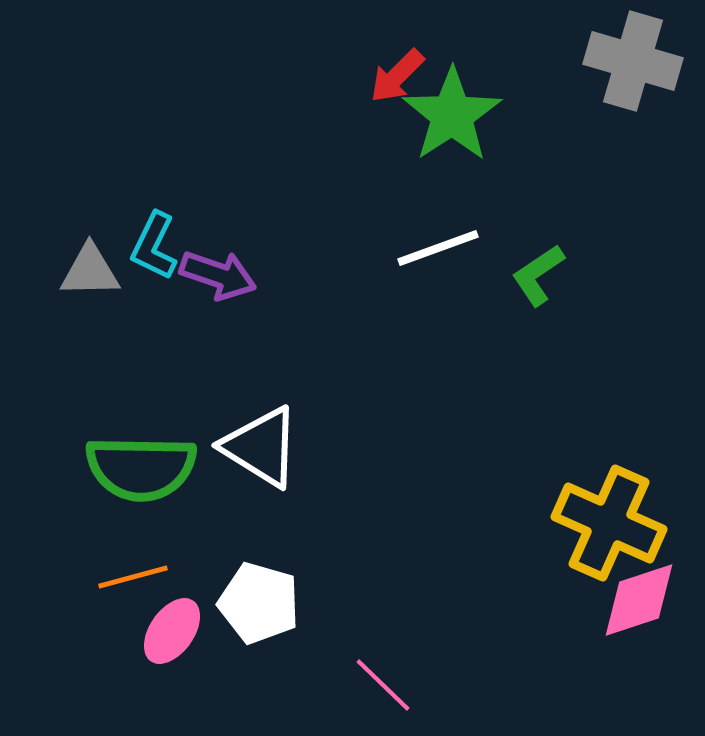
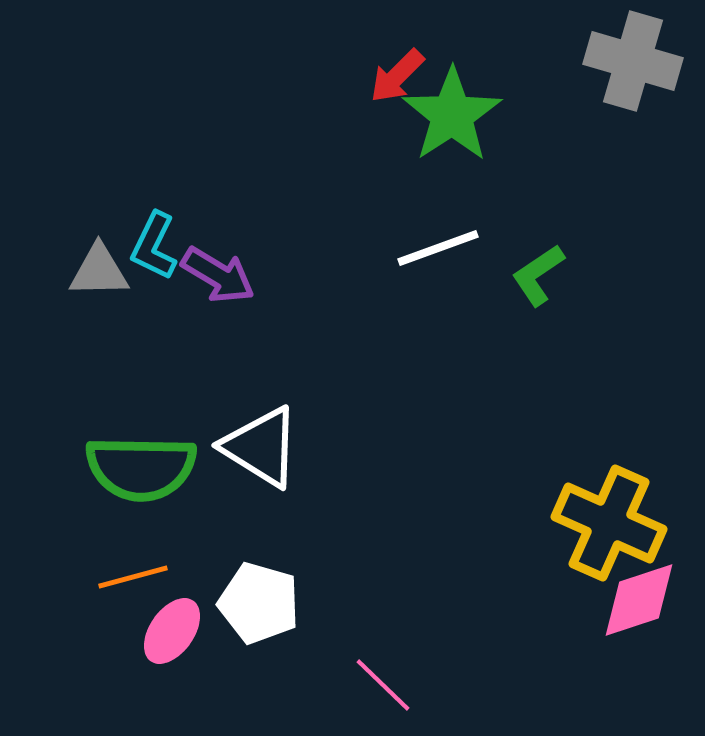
gray triangle: moved 9 px right
purple arrow: rotated 12 degrees clockwise
